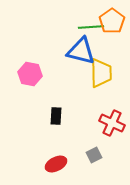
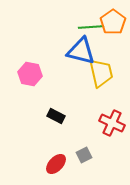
orange pentagon: moved 1 px right, 1 px down
yellow trapezoid: rotated 12 degrees counterclockwise
black rectangle: rotated 66 degrees counterclockwise
gray square: moved 10 px left
red ellipse: rotated 20 degrees counterclockwise
